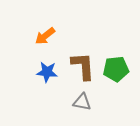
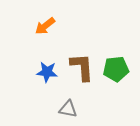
orange arrow: moved 10 px up
brown L-shape: moved 1 px left, 1 px down
gray triangle: moved 14 px left, 7 px down
